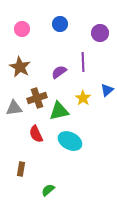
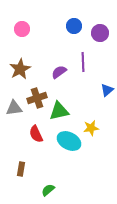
blue circle: moved 14 px right, 2 px down
brown star: moved 2 px down; rotated 15 degrees clockwise
yellow star: moved 8 px right, 30 px down; rotated 28 degrees clockwise
cyan ellipse: moved 1 px left
